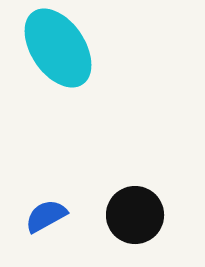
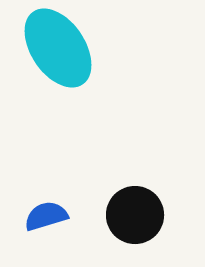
blue semicircle: rotated 12 degrees clockwise
